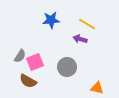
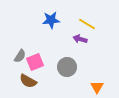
orange triangle: moved 1 px up; rotated 48 degrees clockwise
